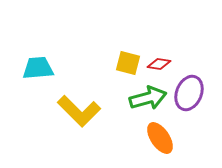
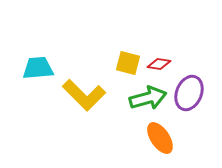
yellow L-shape: moved 5 px right, 16 px up
